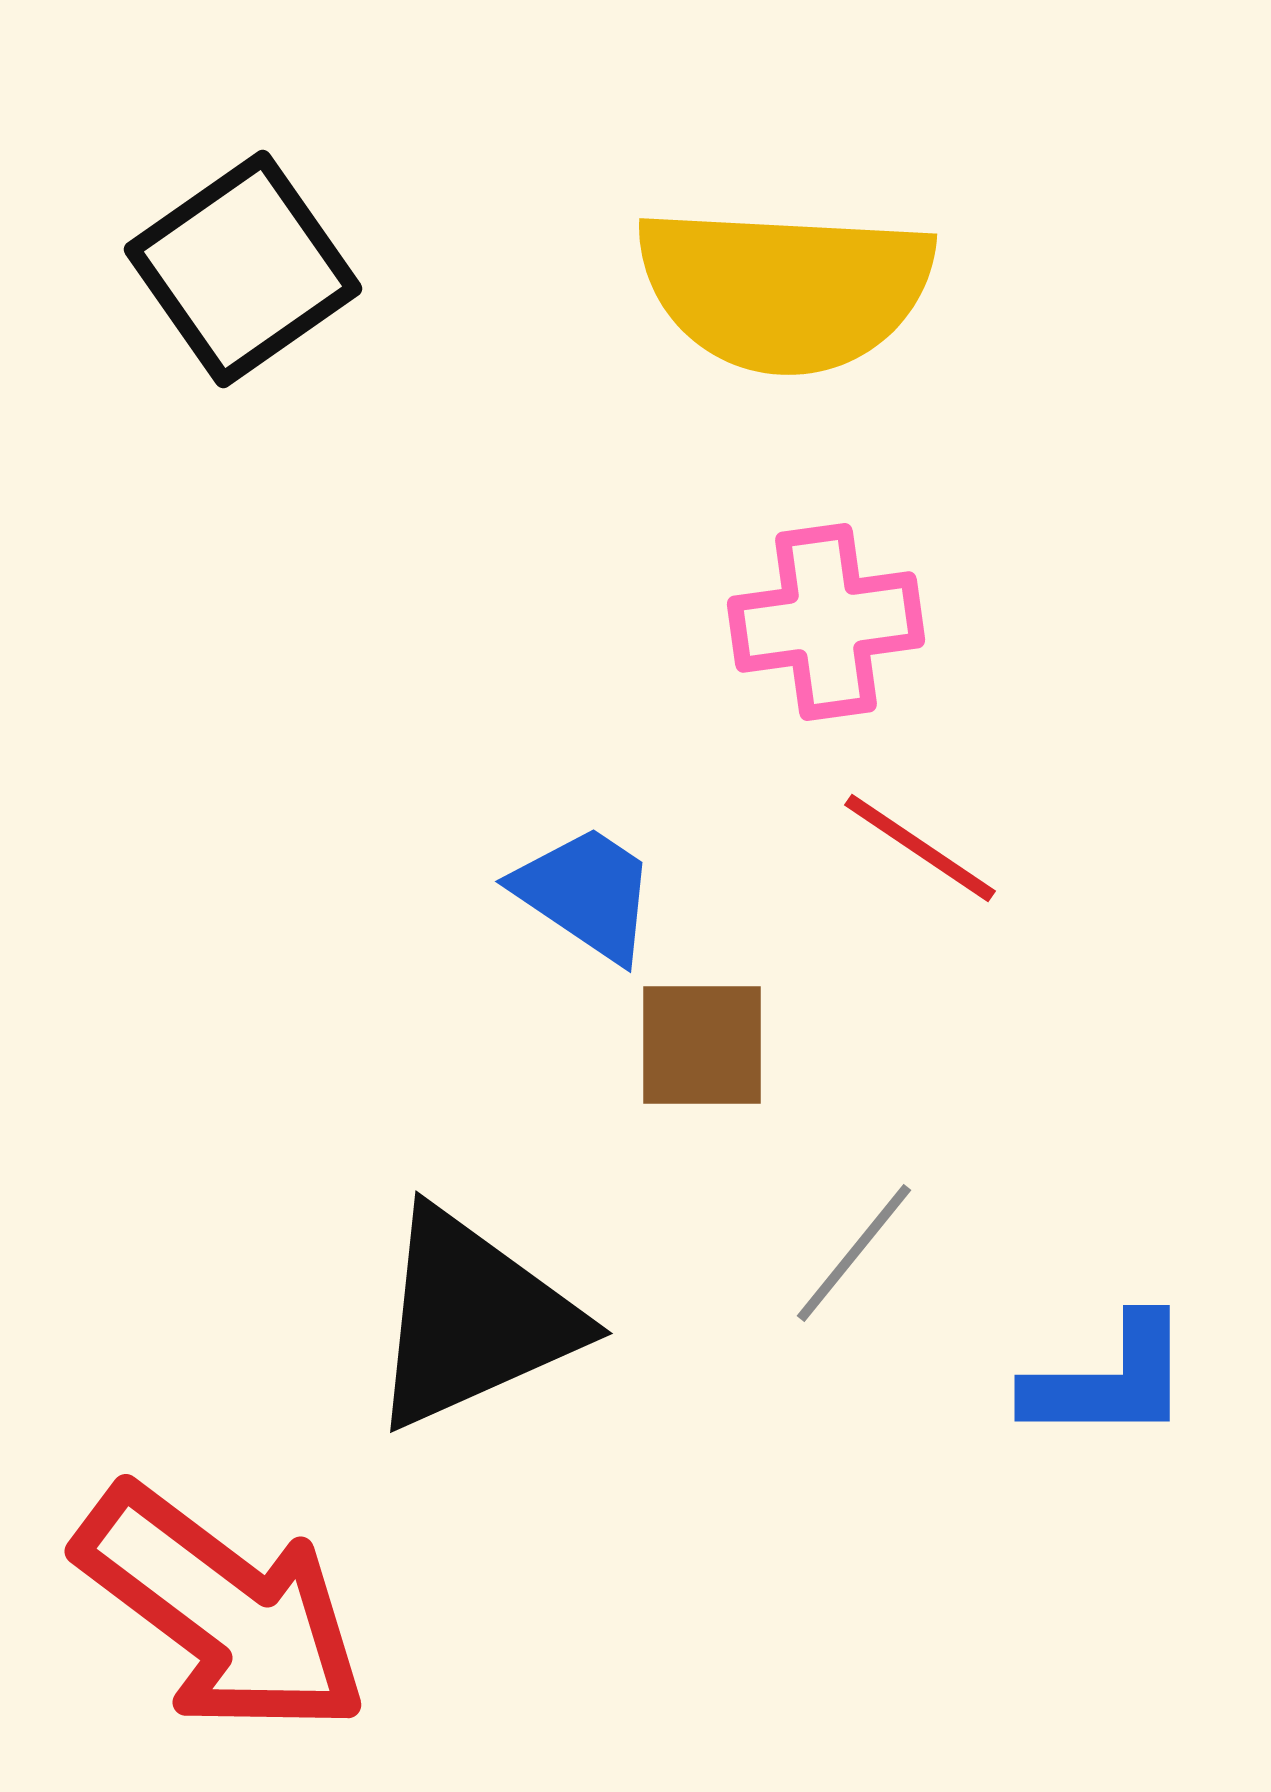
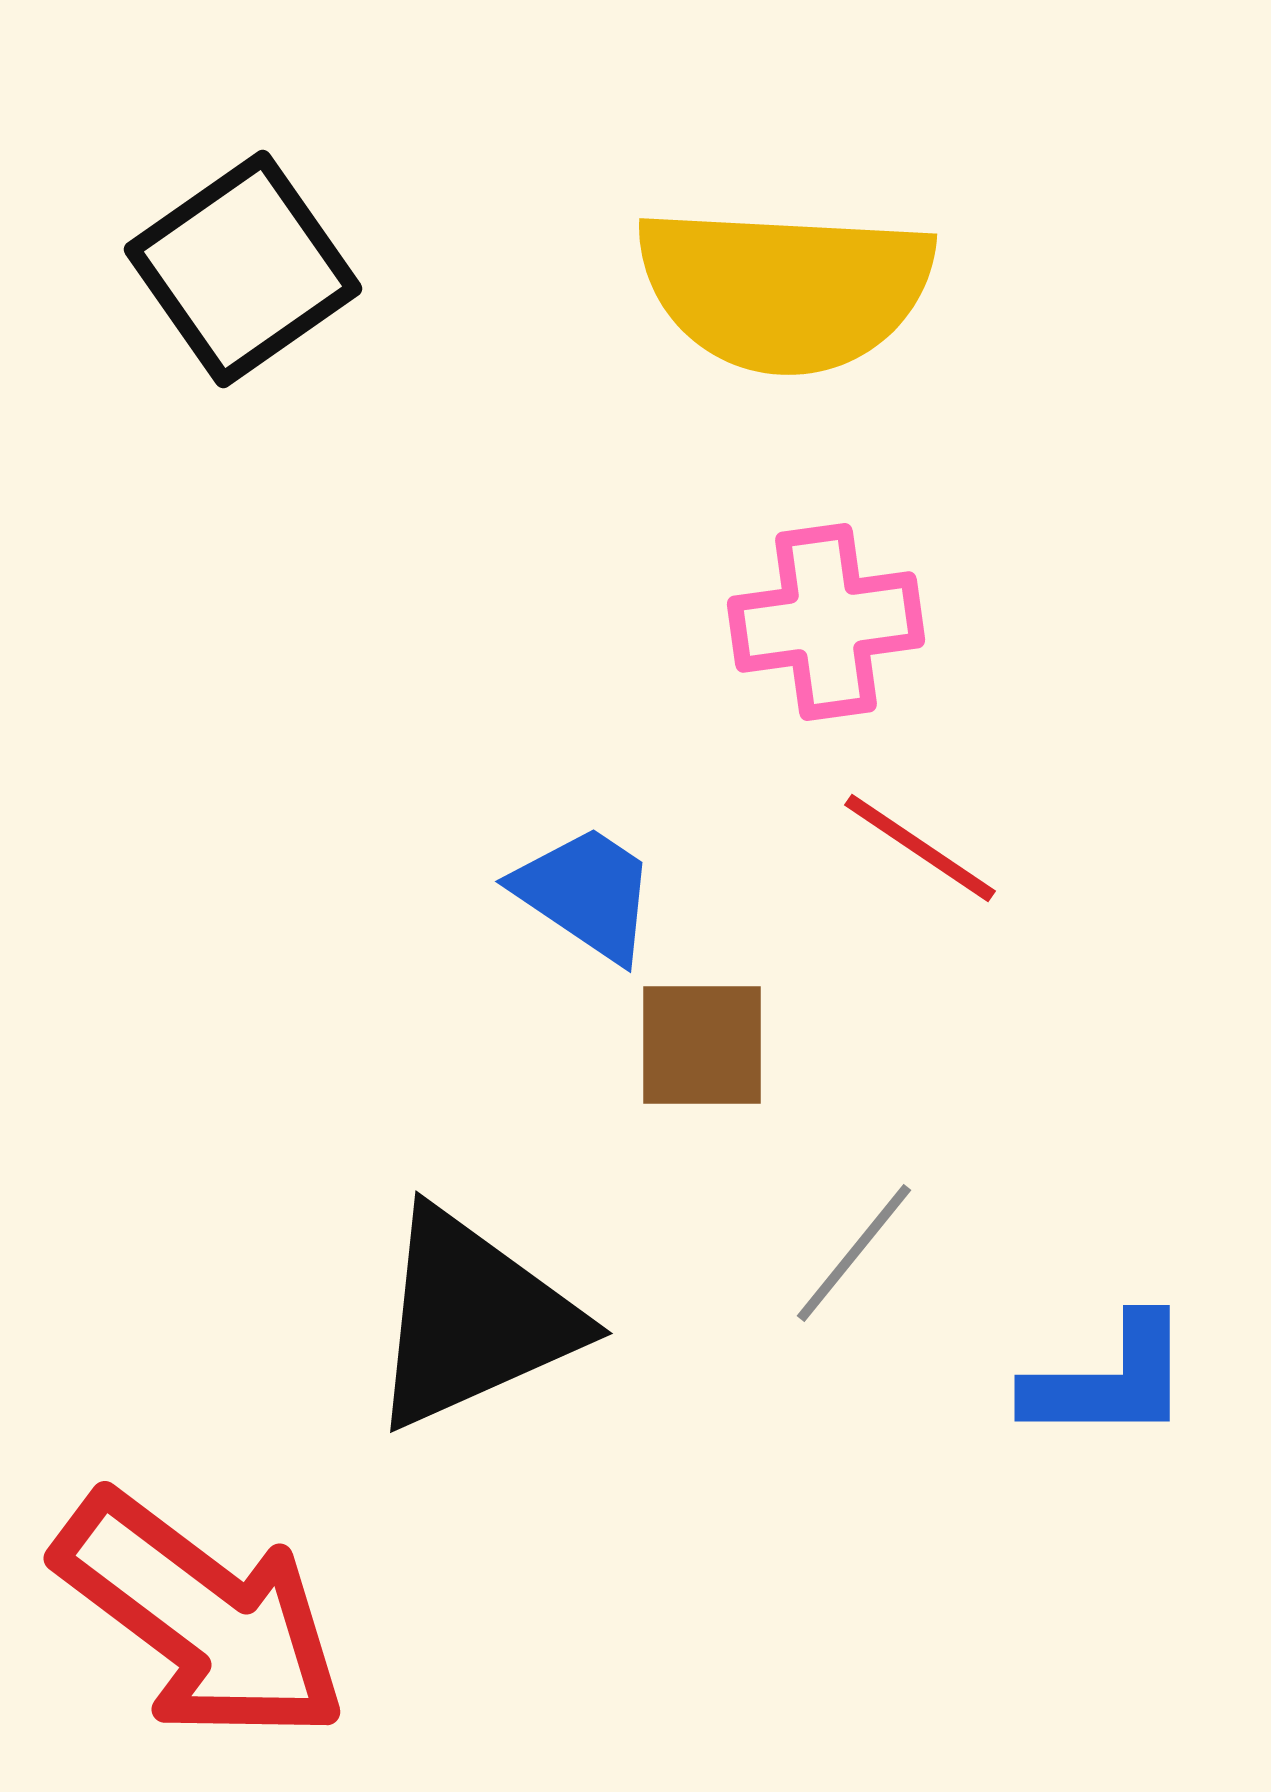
red arrow: moved 21 px left, 7 px down
